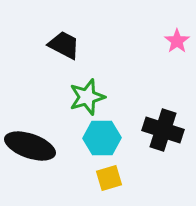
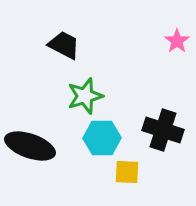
green star: moved 2 px left, 1 px up
yellow square: moved 18 px right, 6 px up; rotated 20 degrees clockwise
